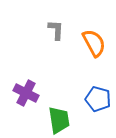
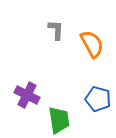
orange semicircle: moved 2 px left, 1 px down
purple cross: moved 1 px right, 2 px down
